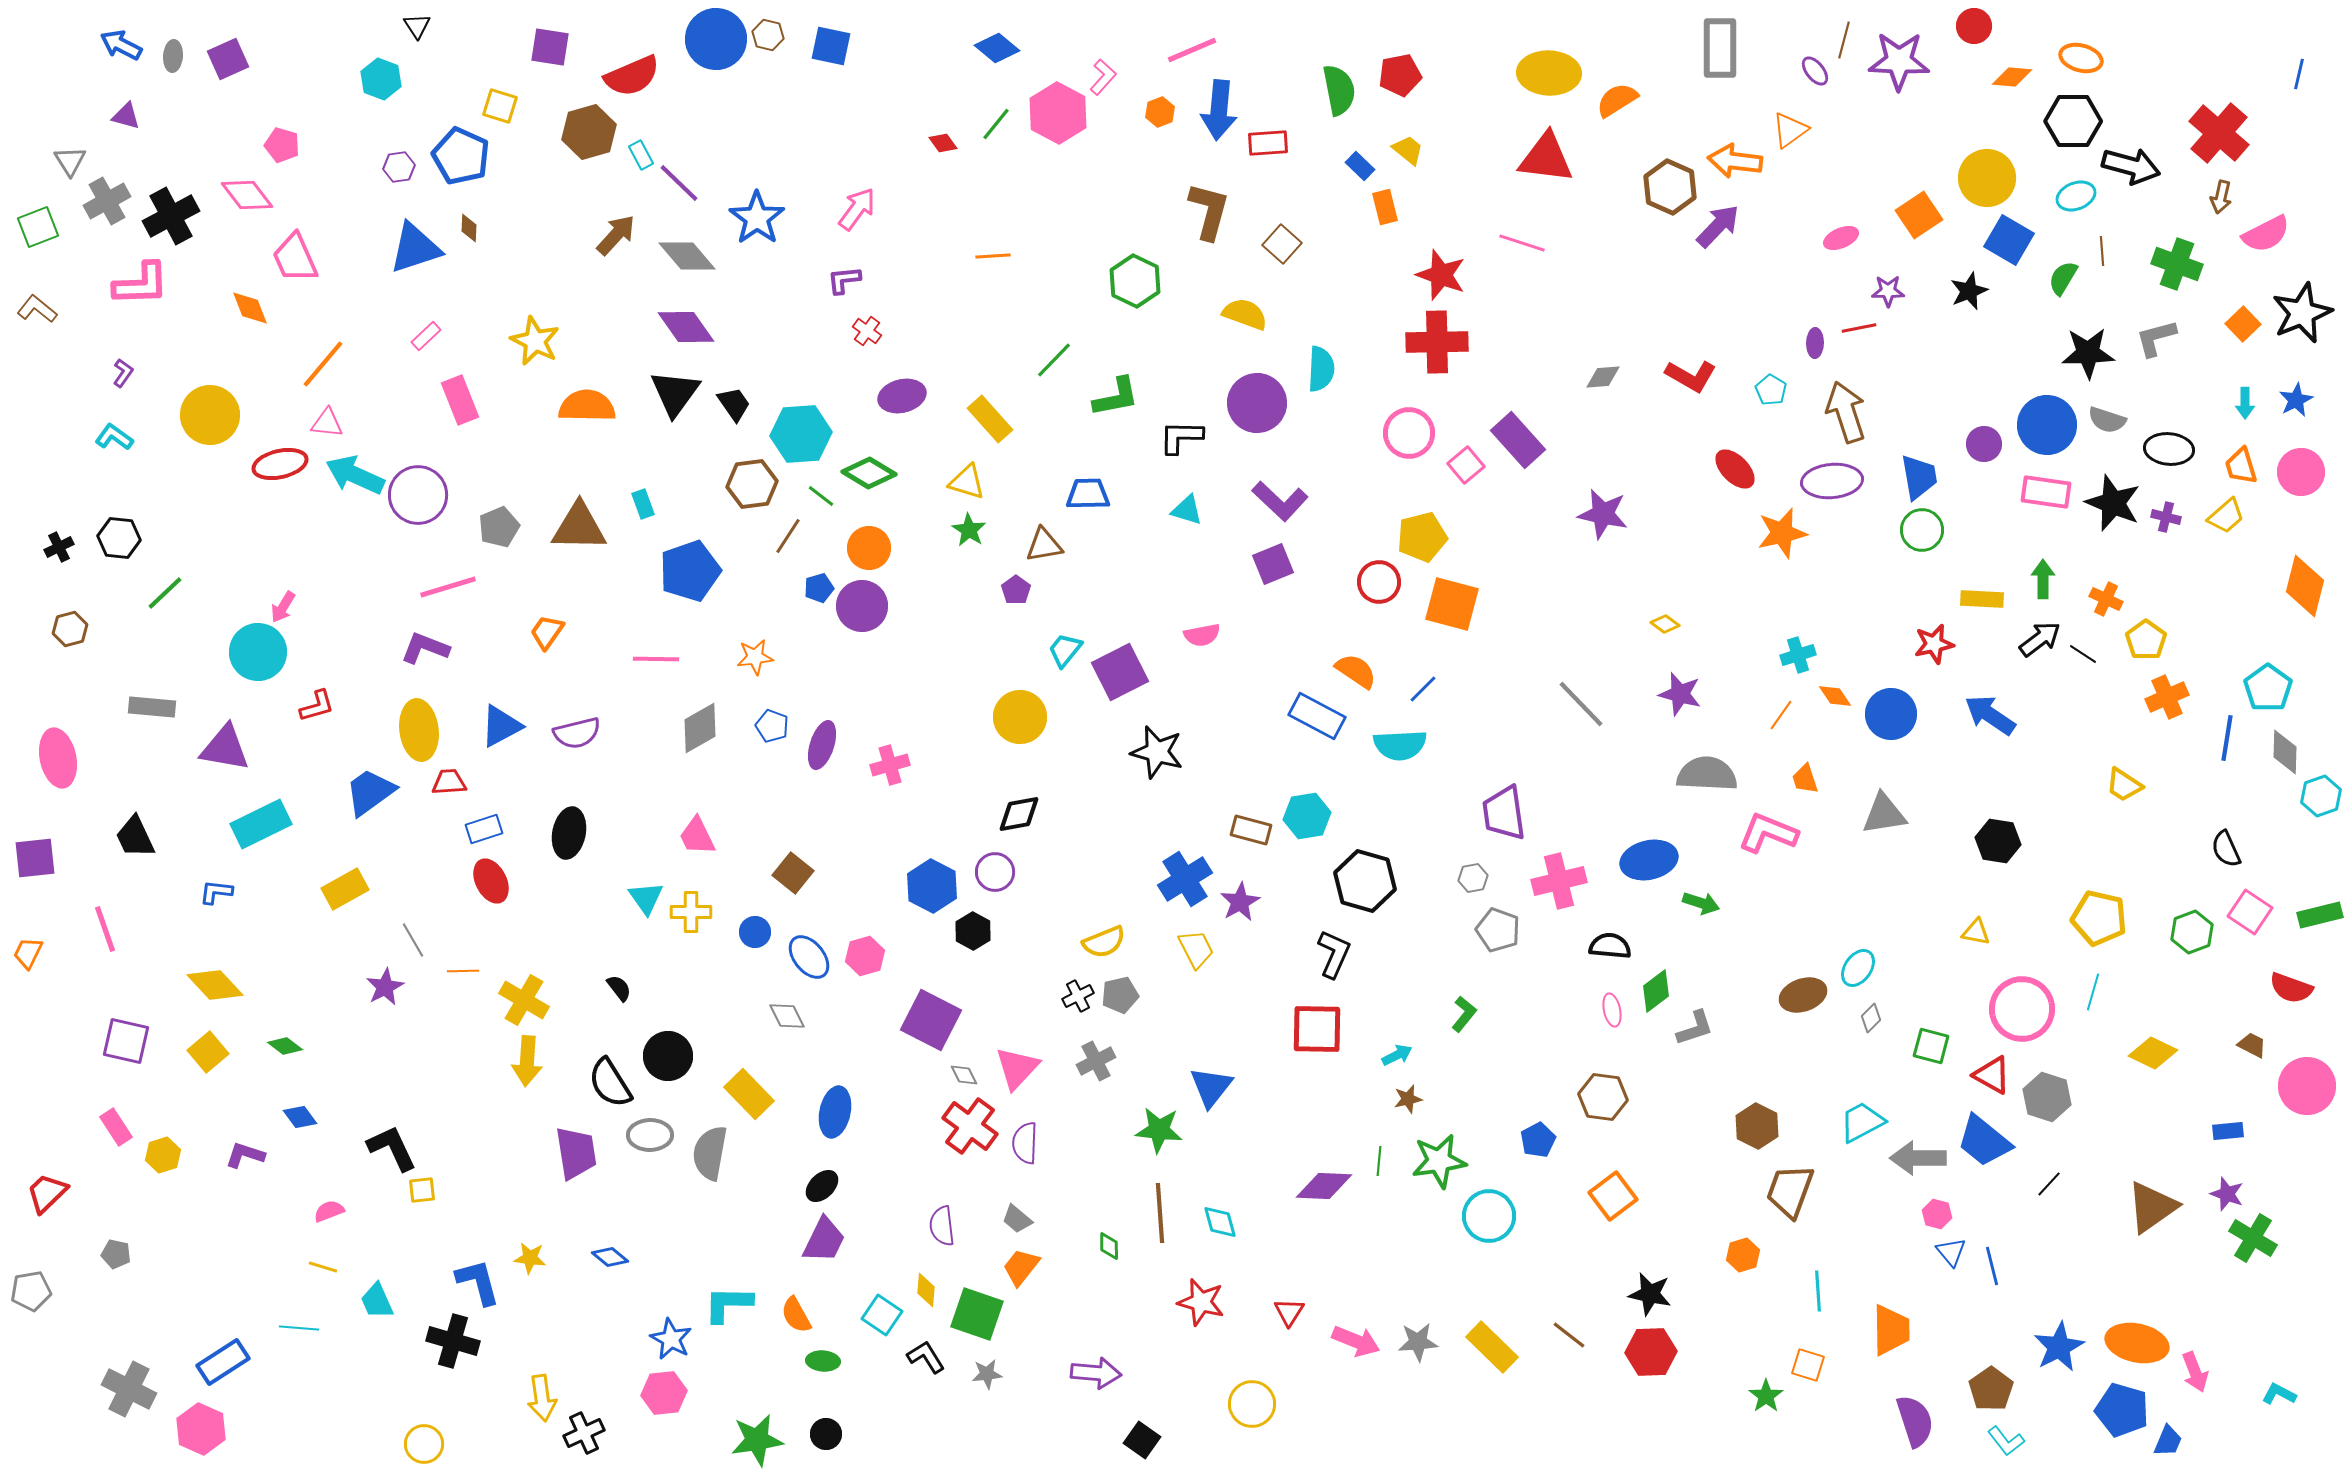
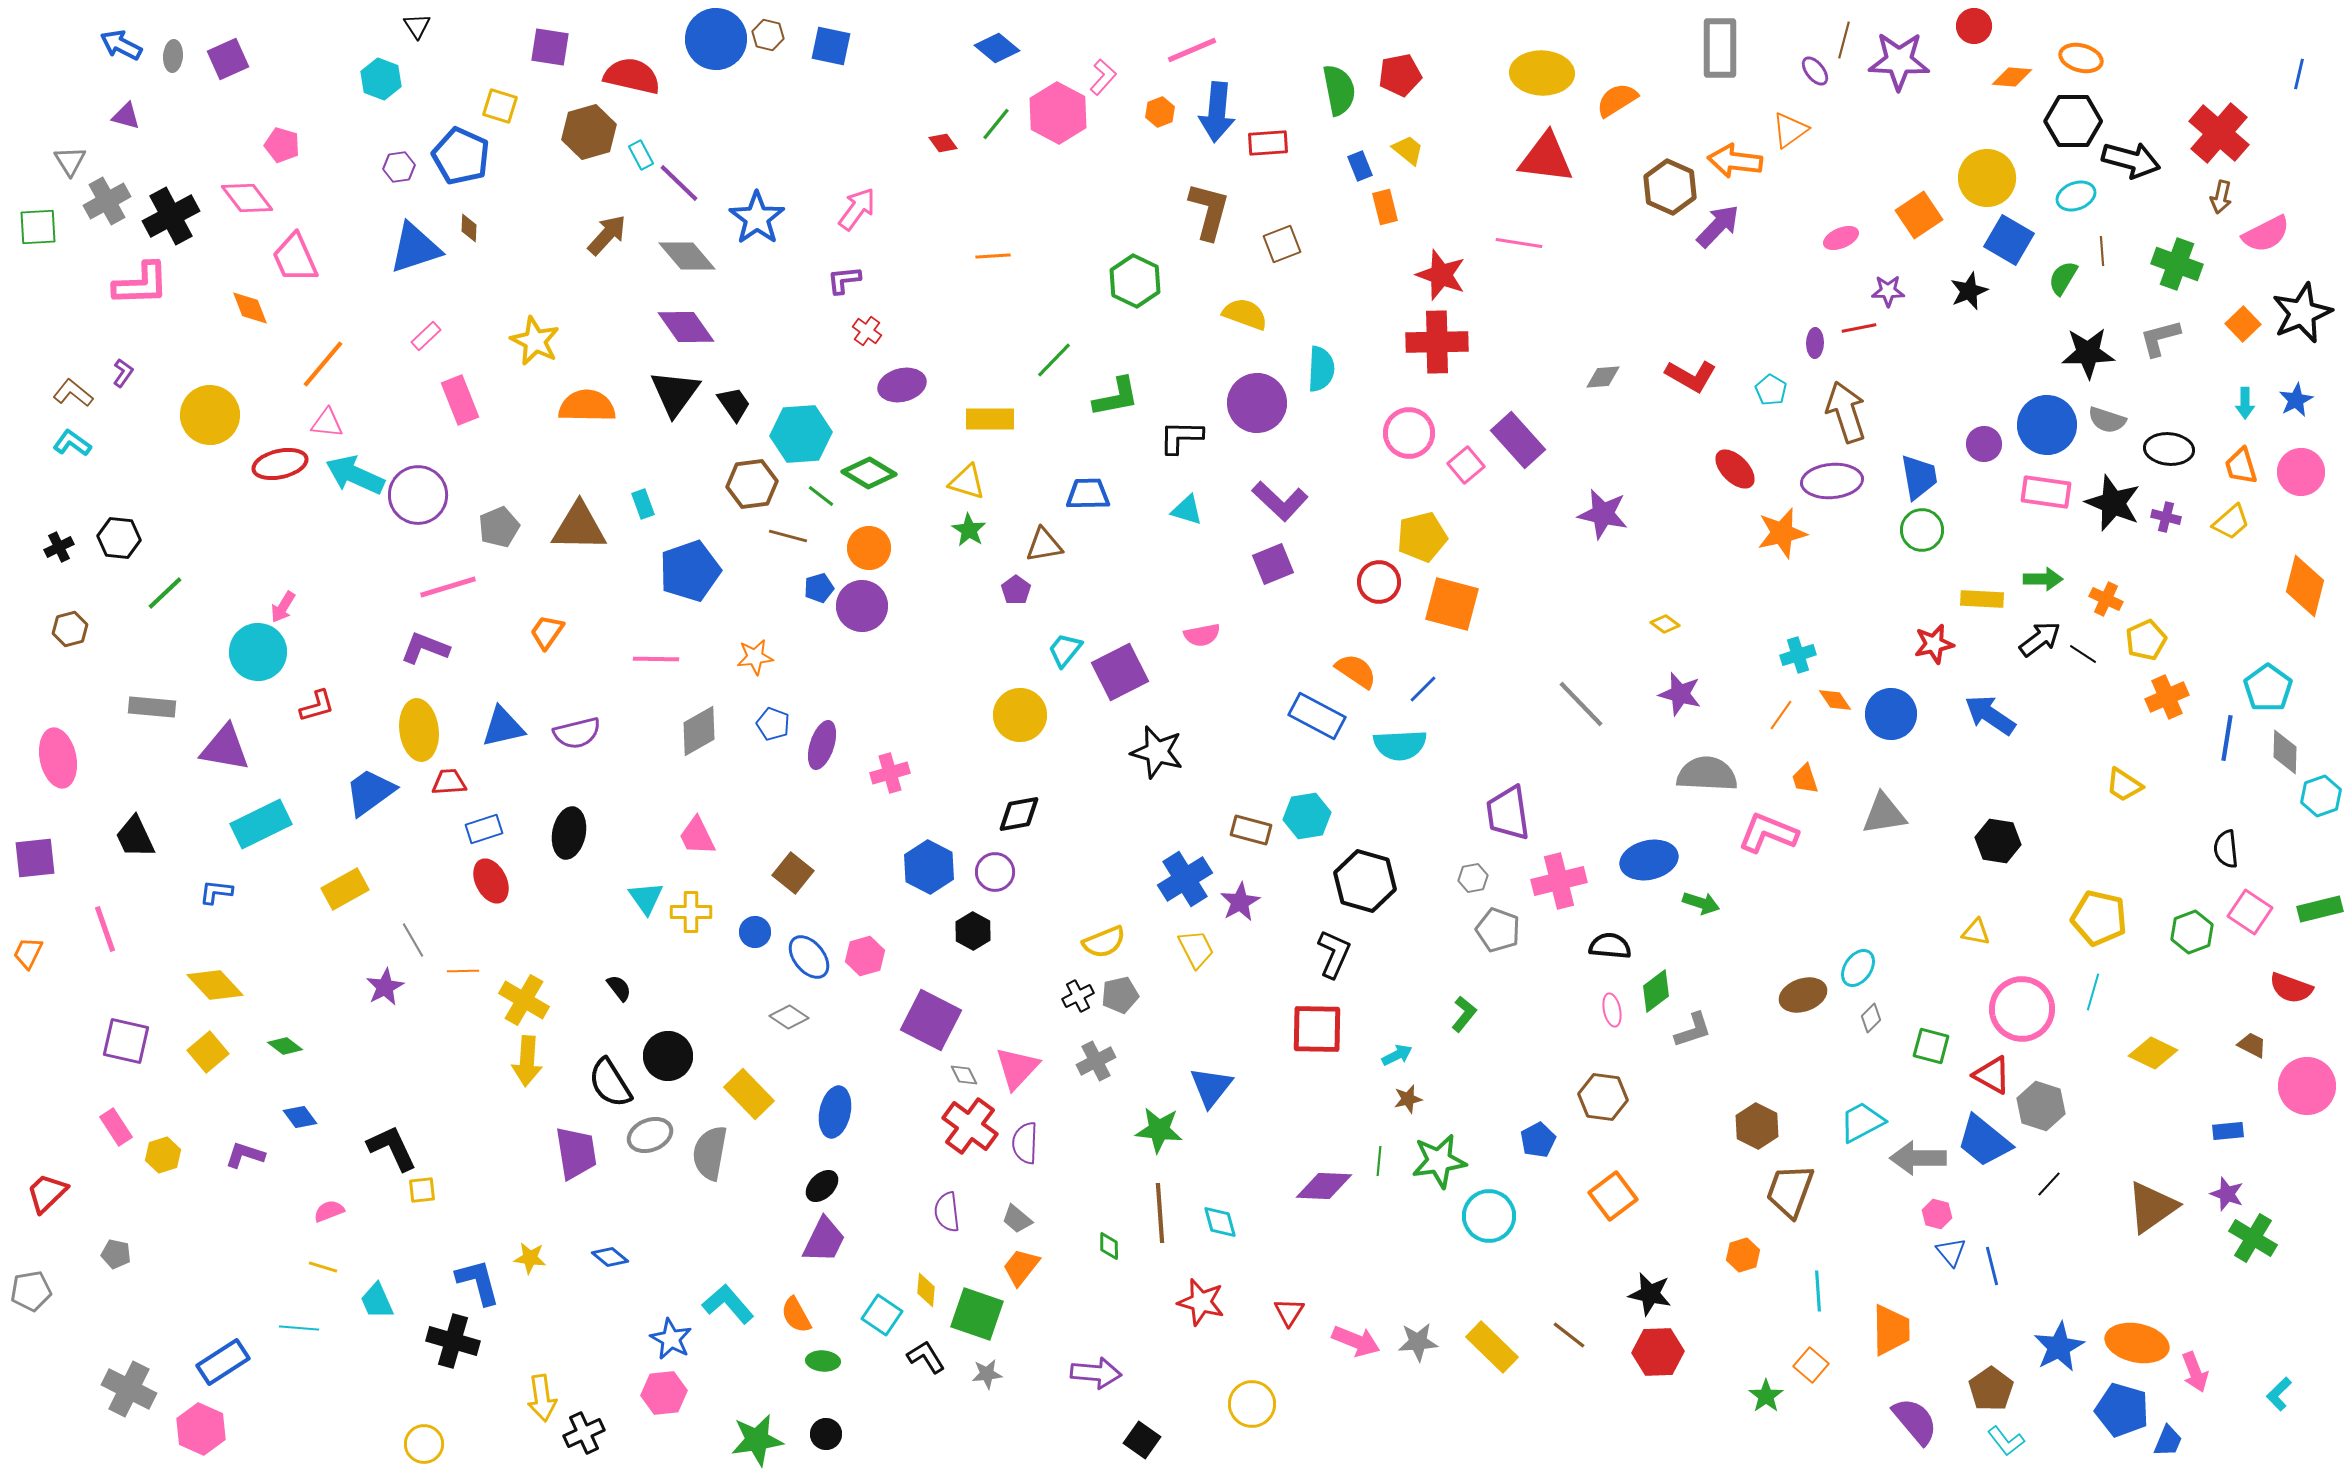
yellow ellipse at (1549, 73): moved 7 px left
red semicircle at (632, 76): rotated 144 degrees counterclockwise
blue arrow at (1219, 110): moved 2 px left, 2 px down
blue rectangle at (1360, 166): rotated 24 degrees clockwise
black arrow at (2131, 166): moved 6 px up
pink diamond at (247, 195): moved 3 px down
green square at (38, 227): rotated 18 degrees clockwise
brown arrow at (616, 235): moved 9 px left
pink line at (1522, 243): moved 3 px left; rotated 9 degrees counterclockwise
brown square at (1282, 244): rotated 27 degrees clockwise
brown L-shape at (37, 309): moved 36 px right, 84 px down
gray L-shape at (2156, 338): moved 4 px right
purple ellipse at (902, 396): moved 11 px up
yellow rectangle at (990, 419): rotated 48 degrees counterclockwise
cyan L-shape at (114, 437): moved 42 px left, 6 px down
yellow trapezoid at (2226, 516): moved 5 px right, 6 px down
brown line at (788, 536): rotated 72 degrees clockwise
green arrow at (2043, 579): rotated 90 degrees clockwise
yellow pentagon at (2146, 640): rotated 12 degrees clockwise
orange diamond at (1835, 696): moved 4 px down
yellow circle at (1020, 717): moved 2 px up
blue triangle at (501, 726): moved 2 px right, 1 px down; rotated 15 degrees clockwise
blue pentagon at (772, 726): moved 1 px right, 2 px up
gray diamond at (700, 728): moved 1 px left, 3 px down
pink cross at (890, 765): moved 8 px down
purple trapezoid at (1504, 813): moved 4 px right
black semicircle at (2226, 849): rotated 18 degrees clockwise
blue hexagon at (932, 886): moved 3 px left, 19 px up
green rectangle at (2320, 915): moved 6 px up
gray diamond at (787, 1016): moved 2 px right, 1 px down; rotated 30 degrees counterclockwise
gray L-shape at (1695, 1028): moved 2 px left, 2 px down
gray hexagon at (2047, 1097): moved 6 px left, 9 px down
gray ellipse at (650, 1135): rotated 21 degrees counterclockwise
purple semicircle at (942, 1226): moved 5 px right, 14 px up
cyan L-shape at (728, 1304): rotated 48 degrees clockwise
red hexagon at (1651, 1352): moved 7 px right
orange square at (1808, 1365): moved 3 px right; rotated 24 degrees clockwise
cyan L-shape at (2279, 1394): rotated 72 degrees counterclockwise
purple semicircle at (1915, 1421): rotated 22 degrees counterclockwise
